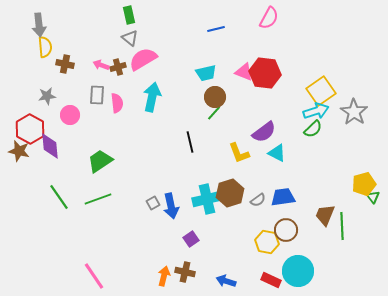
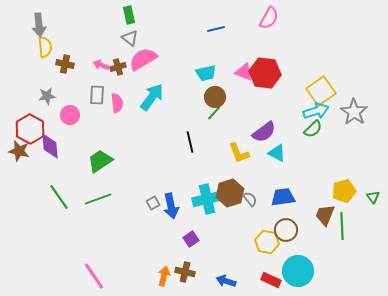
cyan arrow at (152, 97): rotated 24 degrees clockwise
yellow pentagon at (364, 184): moved 20 px left, 7 px down
gray semicircle at (258, 200): moved 8 px left, 1 px up; rotated 91 degrees counterclockwise
